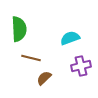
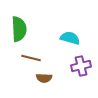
cyan semicircle: rotated 36 degrees clockwise
brown semicircle: rotated 133 degrees counterclockwise
